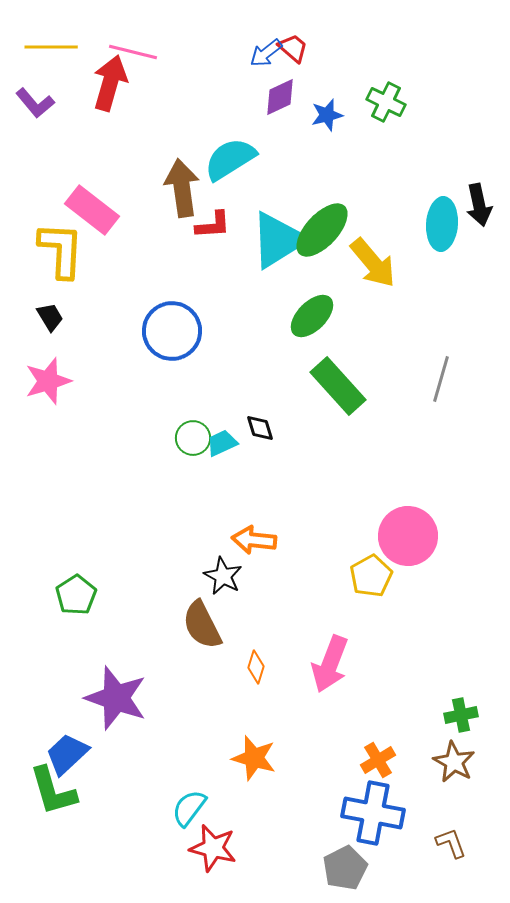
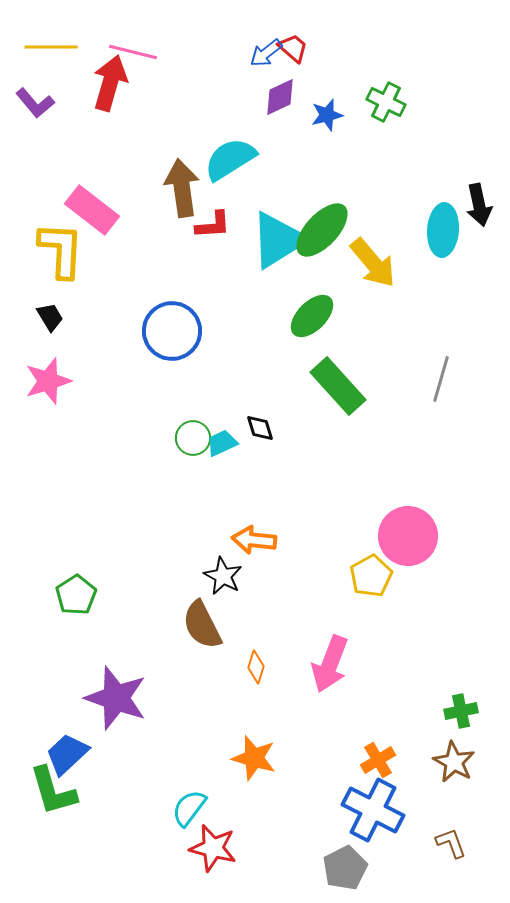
cyan ellipse at (442, 224): moved 1 px right, 6 px down
green cross at (461, 715): moved 4 px up
blue cross at (373, 813): moved 3 px up; rotated 16 degrees clockwise
